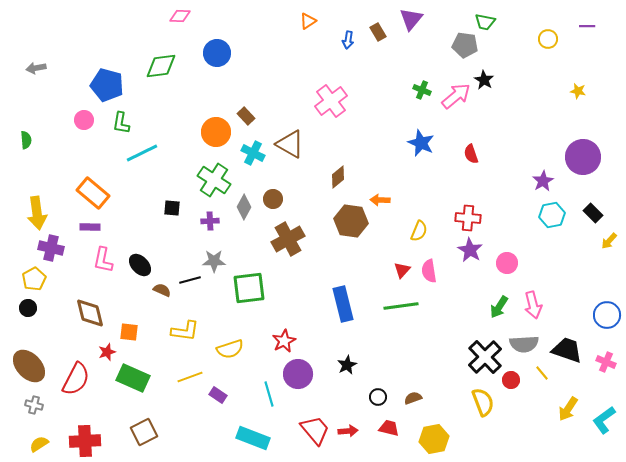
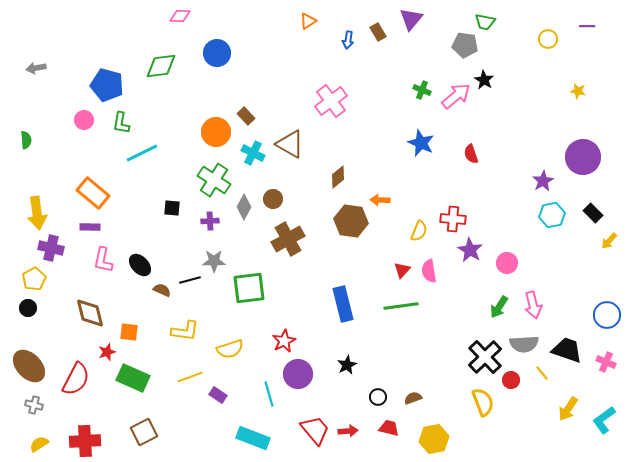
red cross at (468, 218): moved 15 px left, 1 px down
